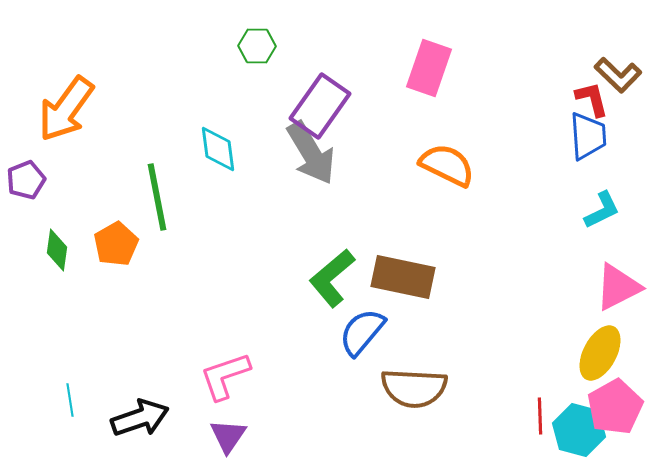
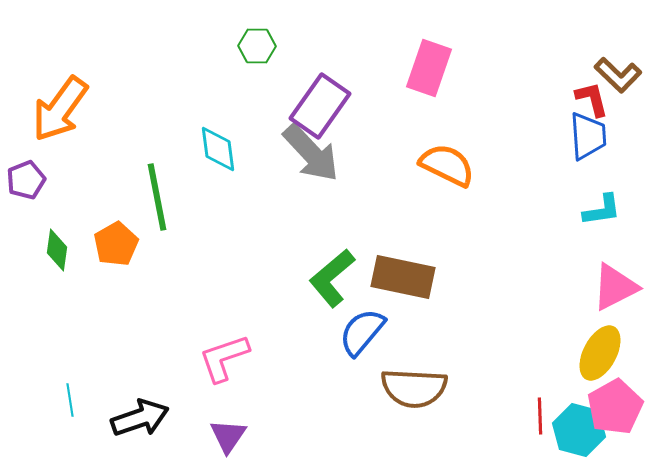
orange arrow: moved 6 px left
gray arrow: rotated 12 degrees counterclockwise
cyan L-shape: rotated 18 degrees clockwise
pink triangle: moved 3 px left
pink L-shape: moved 1 px left, 18 px up
